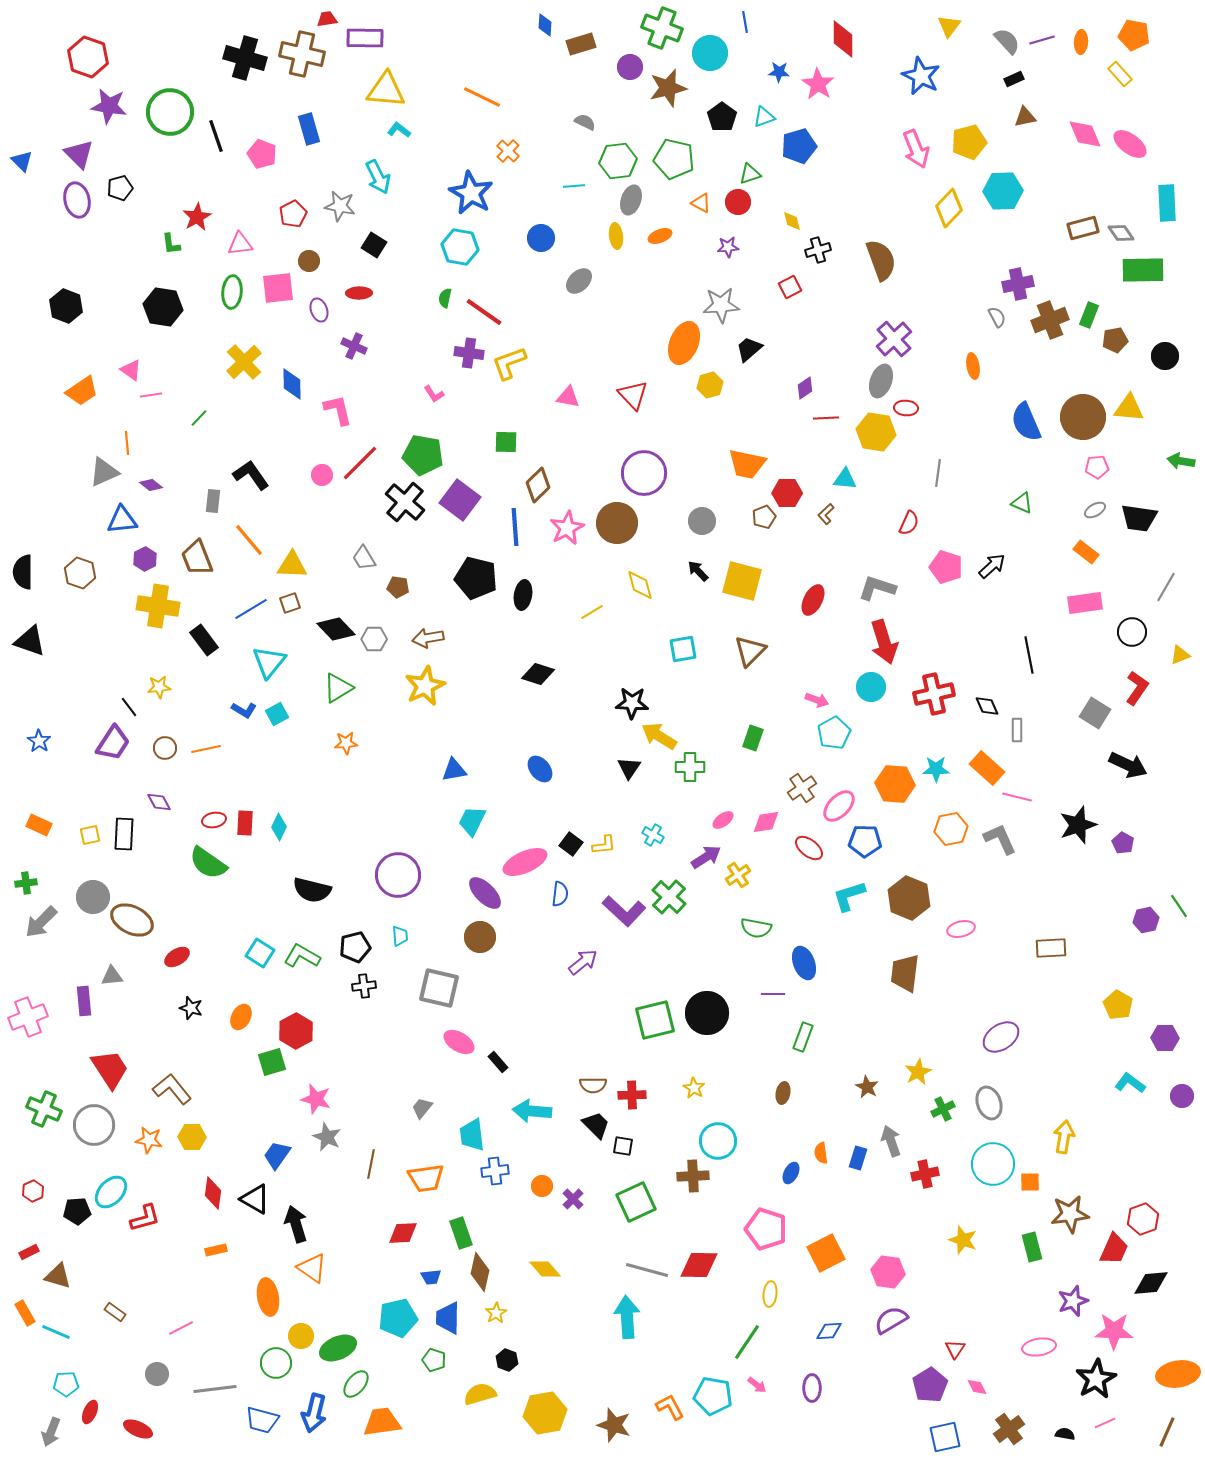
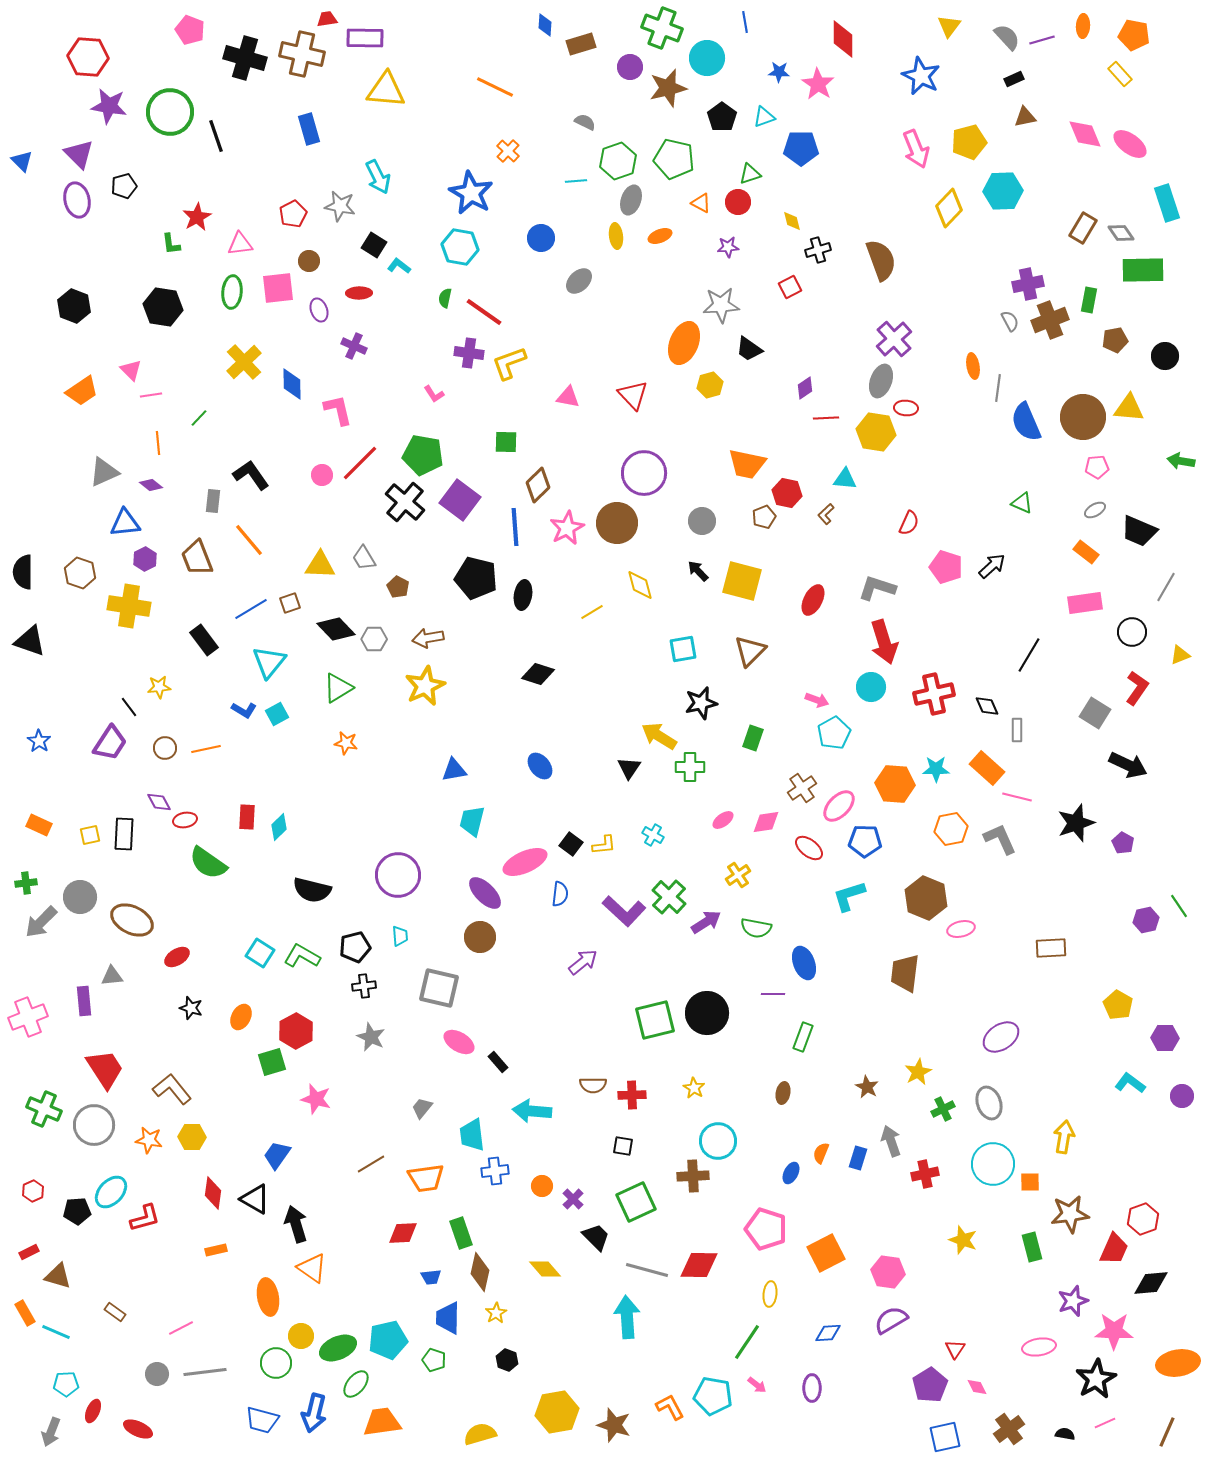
gray semicircle at (1007, 41): moved 4 px up
orange ellipse at (1081, 42): moved 2 px right, 16 px up
cyan circle at (710, 53): moved 3 px left, 5 px down
red hexagon at (88, 57): rotated 15 degrees counterclockwise
orange line at (482, 97): moved 13 px right, 10 px up
cyan L-shape at (399, 130): moved 136 px down
blue pentagon at (799, 146): moved 2 px right, 2 px down; rotated 16 degrees clockwise
pink pentagon at (262, 154): moved 72 px left, 124 px up
green hexagon at (618, 161): rotated 12 degrees counterclockwise
cyan line at (574, 186): moved 2 px right, 5 px up
black pentagon at (120, 188): moved 4 px right, 2 px up
cyan rectangle at (1167, 203): rotated 15 degrees counterclockwise
brown rectangle at (1083, 228): rotated 44 degrees counterclockwise
purple cross at (1018, 284): moved 10 px right
black hexagon at (66, 306): moved 8 px right
green rectangle at (1089, 315): moved 15 px up; rotated 10 degrees counterclockwise
gray semicircle at (997, 317): moved 13 px right, 4 px down
black trapezoid at (749, 349): rotated 104 degrees counterclockwise
pink triangle at (131, 370): rotated 10 degrees clockwise
orange line at (127, 443): moved 31 px right
gray line at (938, 473): moved 60 px right, 85 px up
red hexagon at (787, 493): rotated 12 degrees clockwise
black trapezoid at (1139, 518): moved 13 px down; rotated 15 degrees clockwise
blue triangle at (122, 520): moved 3 px right, 3 px down
yellow triangle at (292, 565): moved 28 px right
brown pentagon at (398, 587): rotated 20 degrees clockwise
yellow cross at (158, 606): moved 29 px left
black line at (1029, 655): rotated 42 degrees clockwise
black star at (632, 703): moved 69 px right; rotated 16 degrees counterclockwise
purple trapezoid at (113, 743): moved 3 px left
orange star at (346, 743): rotated 15 degrees clockwise
blue ellipse at (540, 769): moved 3 px up
red ellipse at (214, 820): moved 29 px left
cyan trapezoid at (472, 821): rotated 12 degrees counterclockwise
red rectangle at (245, 823): moved 2 px right, 6 px up
black star at (1078, 825): moved 2 px left, 2 px up
cyan diamond at (279, 827): rotated 20 degrees clockwise
purple arrow at (706, 857): moved 65 px down
gray circle at (93, 897): moved 13 px left
brown hexagon at (909, 898): moved 17 px right
red trapezoid at (110, 1069): moved 5 px left
black trapezoid at (596, 1125): moved 112 px down
gray star at (327, 1137): moved 44 px right, 100 px up
orange semicircle at (821, 1153): rotated 30 degrees clockwise
brown line at (371, 1164): rotated 48 degrees clockwise
cyan pentagon at (398, 1318): moved 10 px left, 22 px down
blue diamond at (829, 1331): moved 1 px left, 2 px down
orange ellipse at (1178, 1374): moved 11 px up
gray line at (215, 1389): moved 10 px left, 17 px up
yellow semicircle at (480, 1394): moved 40 px down
red ellipse at (90, 1412): moved 3 px right, 1 px up
yellow hexagon at (545, 1413): moved 12 px right, 1 px up
